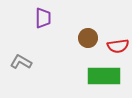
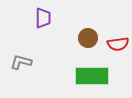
red semicircle: moved 2 px up
gray L-shape: rotated 15 degrees counterclockwise
green rectangle: moved 12 px left
